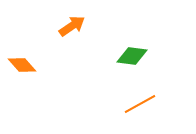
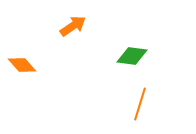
orange arrow: moved 1 px right
orange line: rotated 44 degrees counterclockwise
